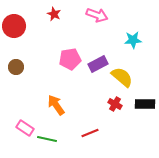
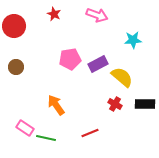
green line: moved 1 px left, 1 px up
